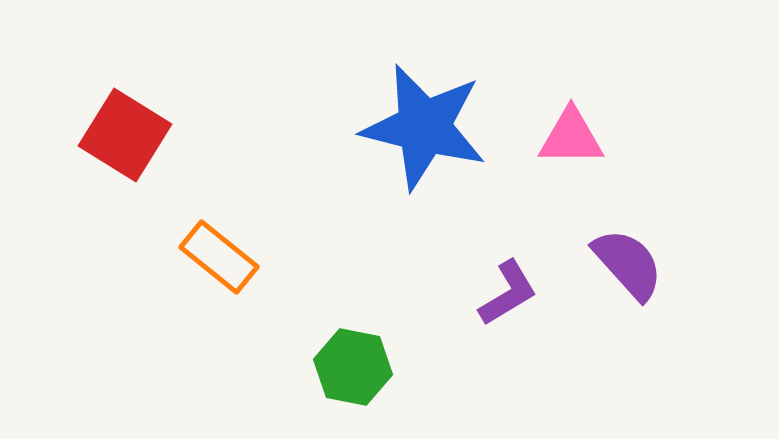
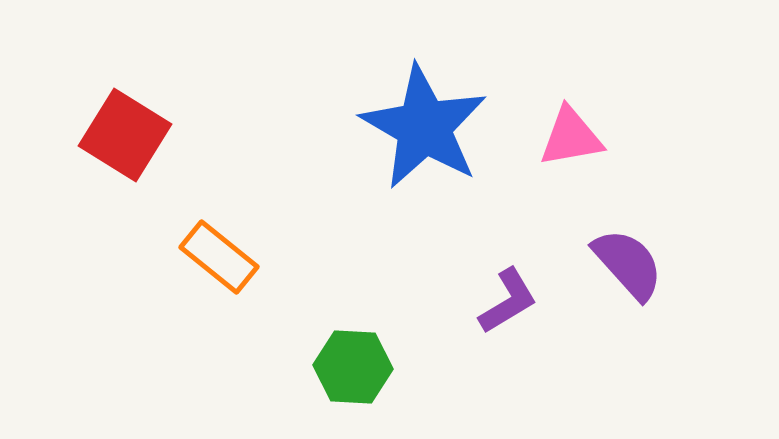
blue star: rotated 16 degrees clockwise
pink triangle: rotated 10 degrees counterclockwise
purple L-shape: moved 8 px down
green hexagon: rotated 8 degrees counterclockwise
